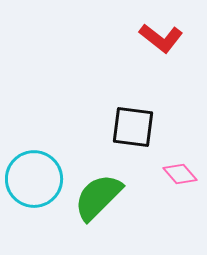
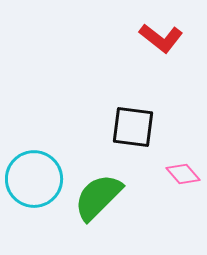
pink diamond: moved 3 px right
